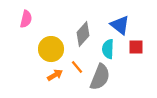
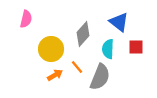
blue triangle: moved 1 px left, 3 px up
